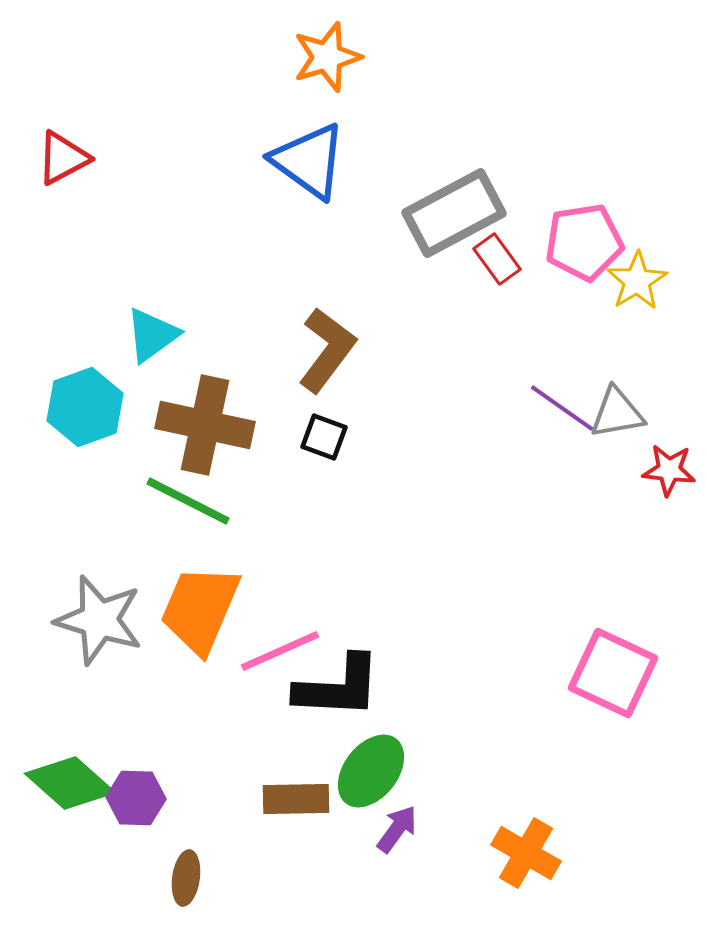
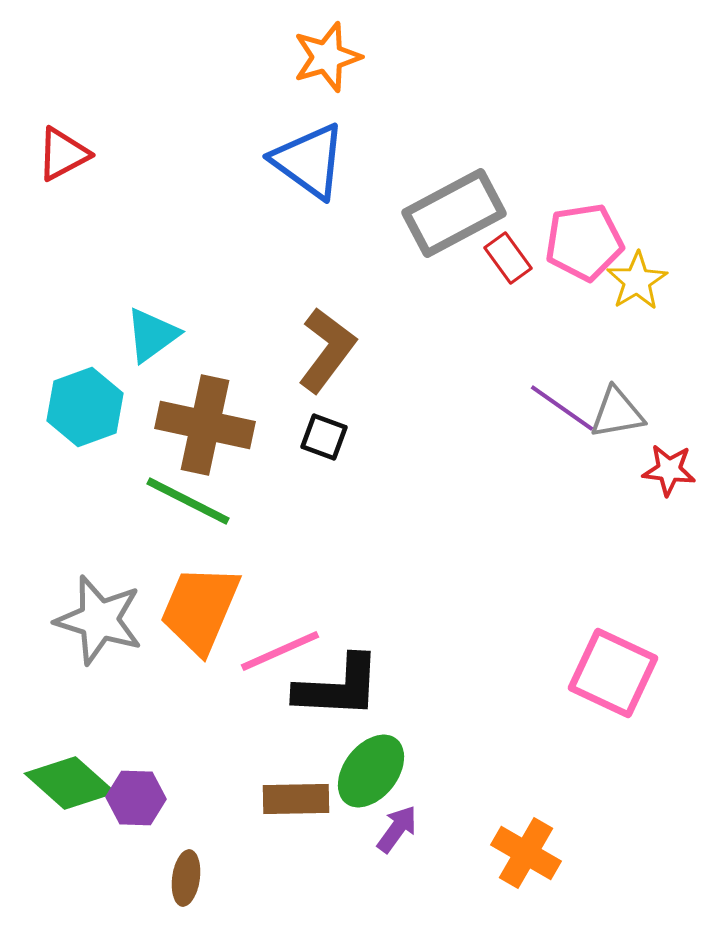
red triangle: moved 4 px up
red rectangle: moved 11 px right, 1 px up
